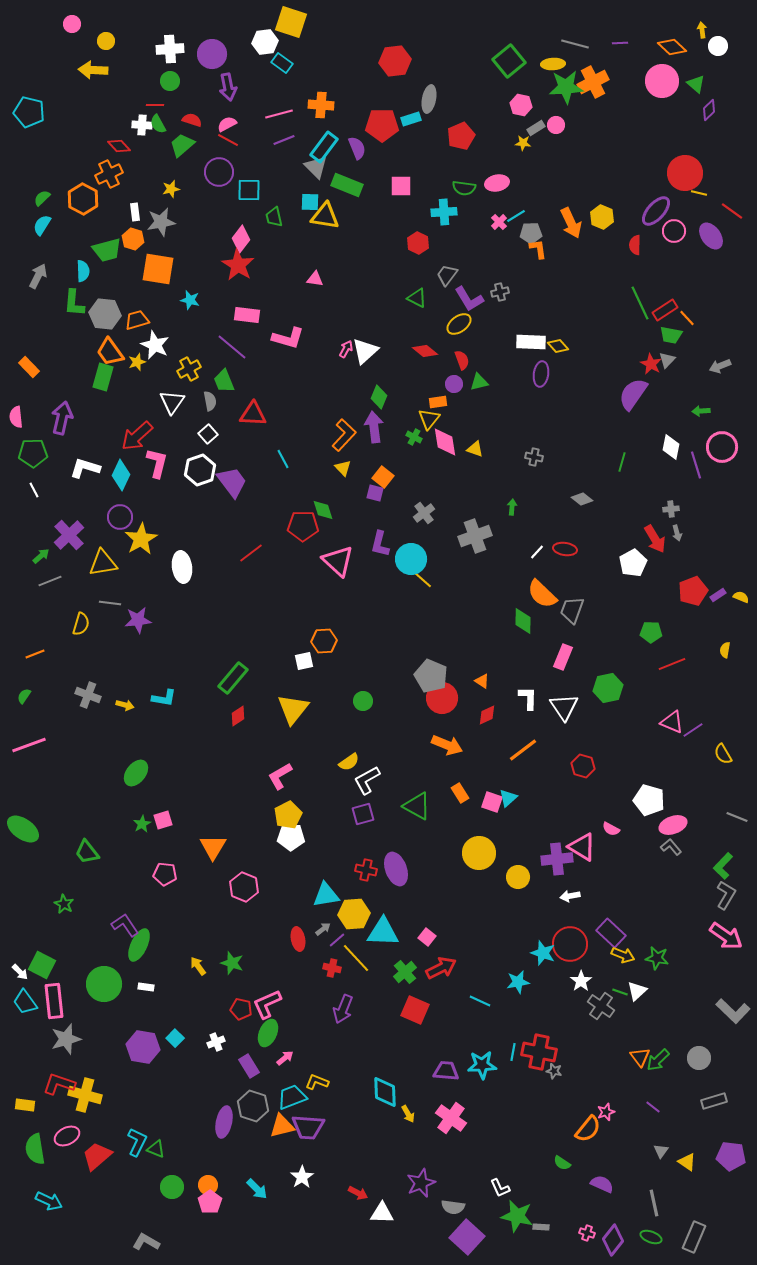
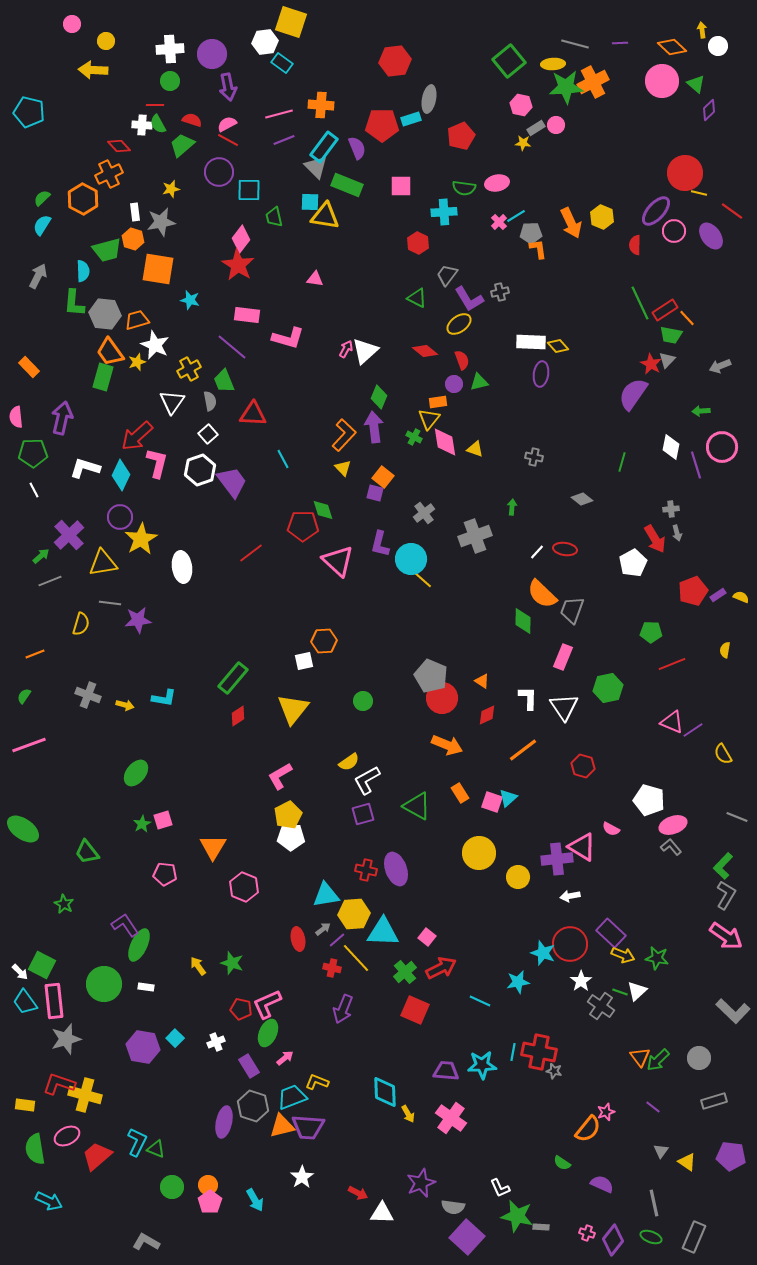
cyan arrow at (257, 1189): moved 2 px left, 11 px down; rotated 15 degrees clockwise
